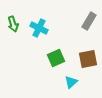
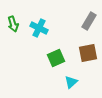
brown square: moved 6 px up
